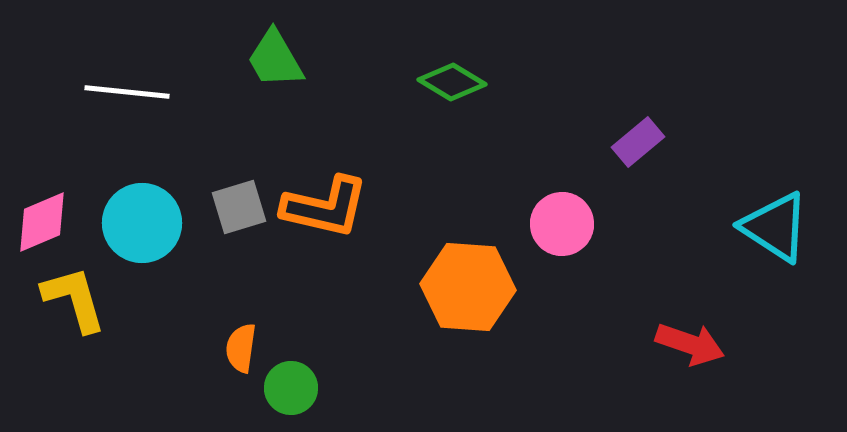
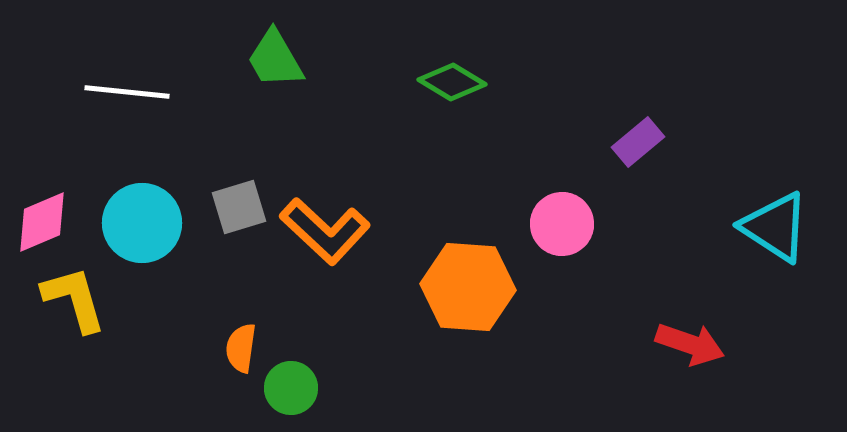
orange L-shape: moved 24 px down; rotated 30 degrees clockwise
